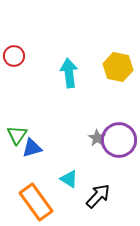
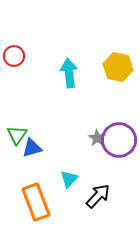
cyan triangle: rotated 42 degrees clockwise
orange rectangle: rotated 15 degrees clockwise
